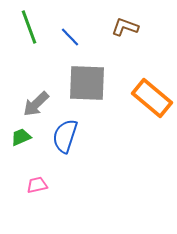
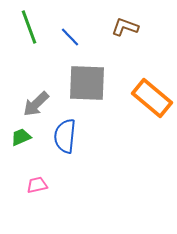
blue semicircle: rotated 12 degrees counterclockwise
